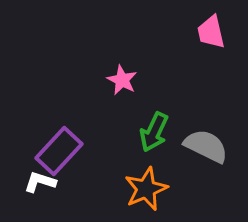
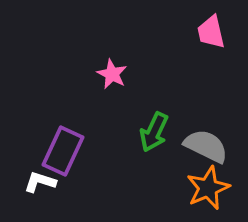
pink star: moved 10 px left, 6 px up
purple rectangle: moved 4 px right; rotated 18 degrees counterclockwise
orange star: moved 62 px right, 1 px up
